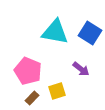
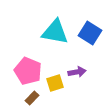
purple arrow: moved 4 px left, 3 px down; rotated 48 degrees counterclockwise
yellow square: moved 2 px left, 8 px up
